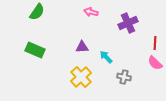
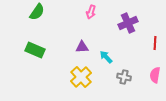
pink arrow: rotated 88 degrees counterclockwise
pink semicircle: moved 12 px down; rotated 56 degrees clockwise
